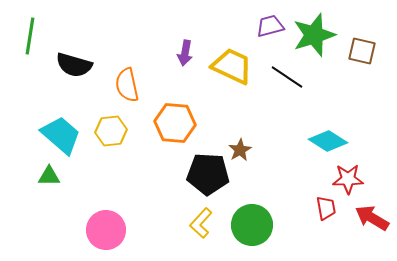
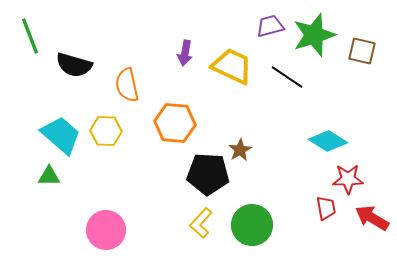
green line: rotated 30 degrees counterclockwise
yellow hexagon: moved 5 px left; rotated 8 degrees clockwise
